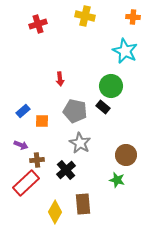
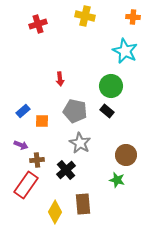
black rectangle: moved 4 px right, 4 px down
red rectangle: moved 2 px down; rotated 12 degrees counterclockwise
